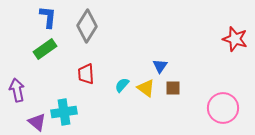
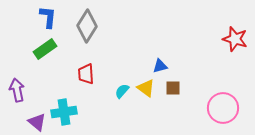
blue triangle: rotated 42 degrees clockwise
cyan semicircle: moved 6 px down
